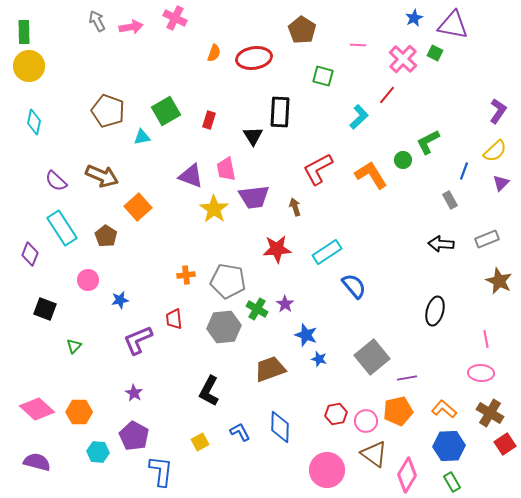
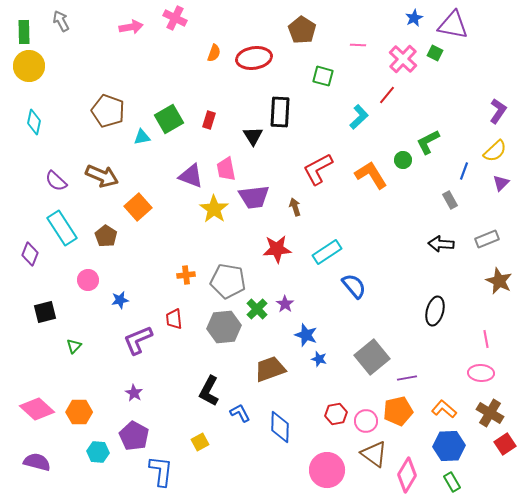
gray arrow at (97, 21): moved 36 px left
green square at (166, 111): moved 3 px right, 8 px down
black square at (45, 309): moved 3 px down; rotated 35 degrees counterclockwise
green cross at (257, 309): rotated 15 degrees clockwise
blue L-shape at (240, 432): moved 19 px up
